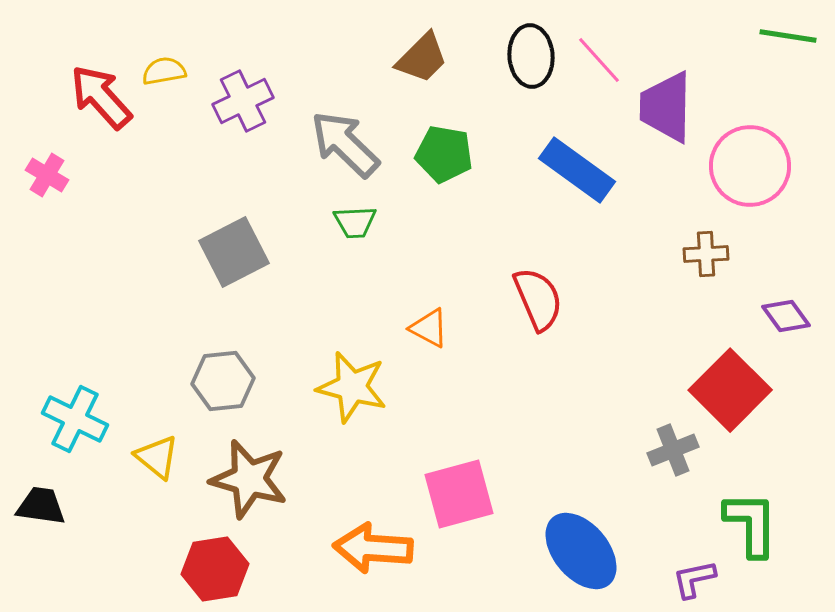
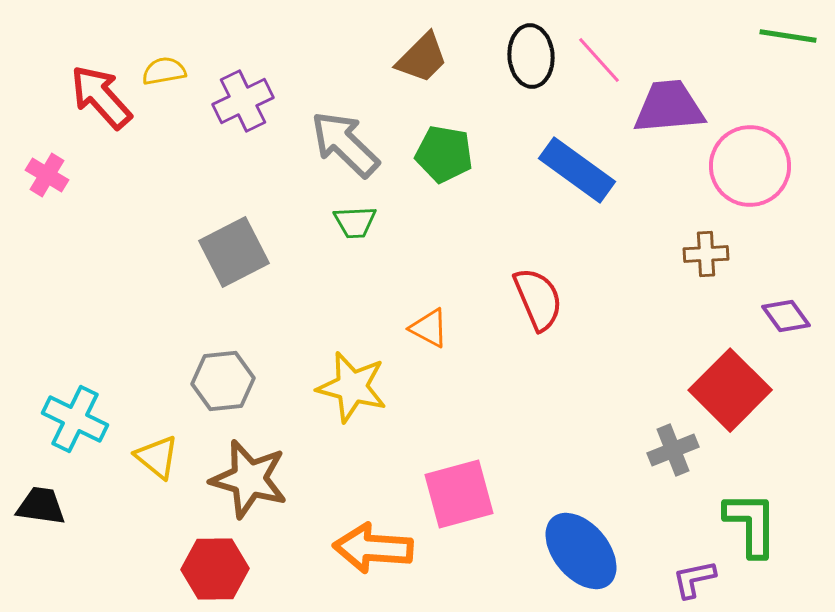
purple trapezoid: moved 3 px right; rotated 84 degrees clockwise
red hexagon: rotated 8 degrees clockwise
